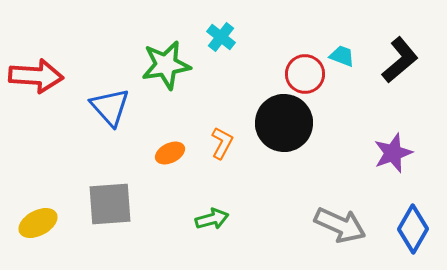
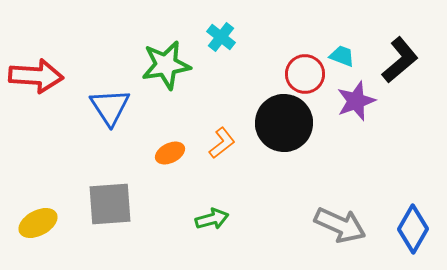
blue triangle: rotated 9 degrees clockwise
orange L-shape: rotated 24 degrees clockwise
purple star: moved 37 px left, 52 px up
